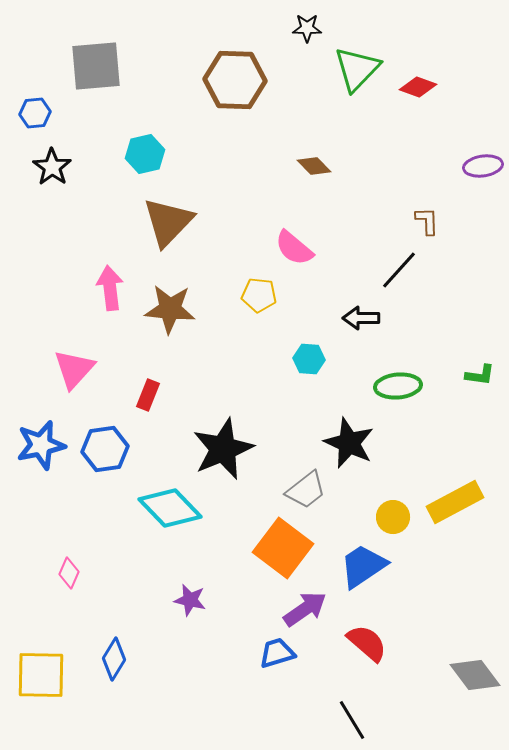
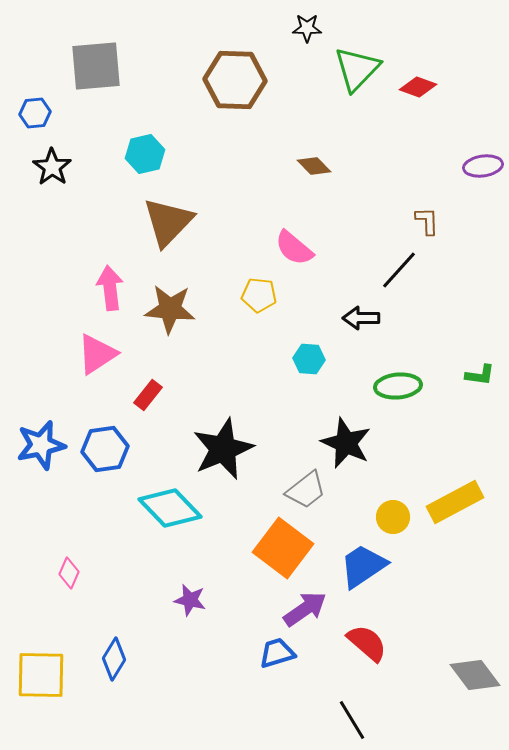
pink triangle at (74, 369): moved 23 px right, 15 px up; rotated 15 degrees clockwise
red rectangle at (148, 395): rotated 16 degrees clockwise
black star at (349, 443): moved 3 px left
